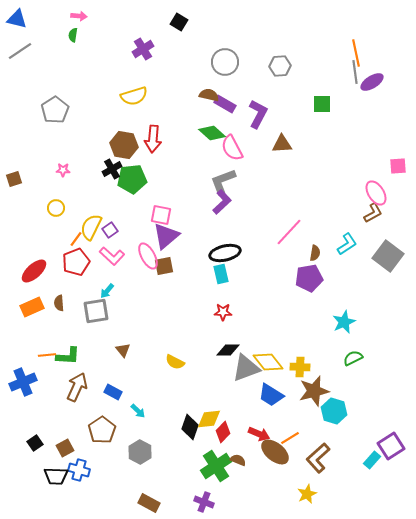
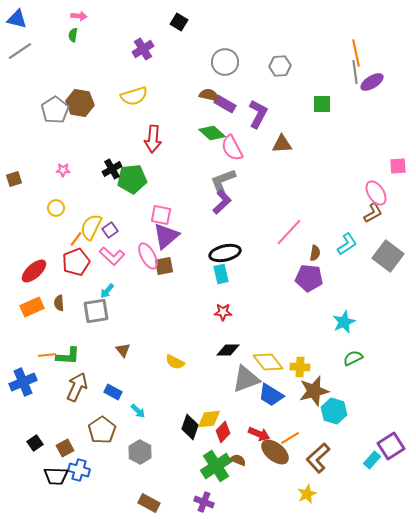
brown hexagon at (124, 145): moved 44 px left, 42 px up
purple pentagon at (309, 278): rotated 16 degrees clockwise
gray triangle at (246, 368): moved 11 px down
